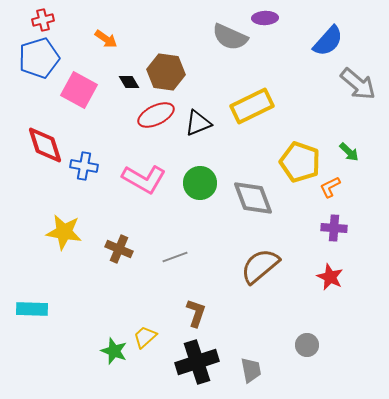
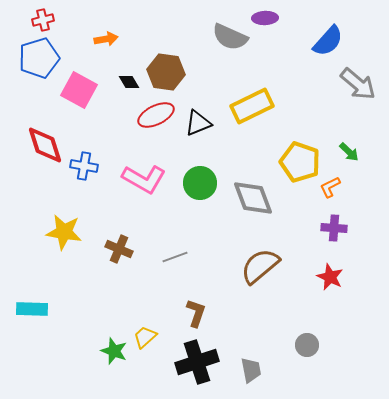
orange arrow: rotated 45 degrees counterclockwise
